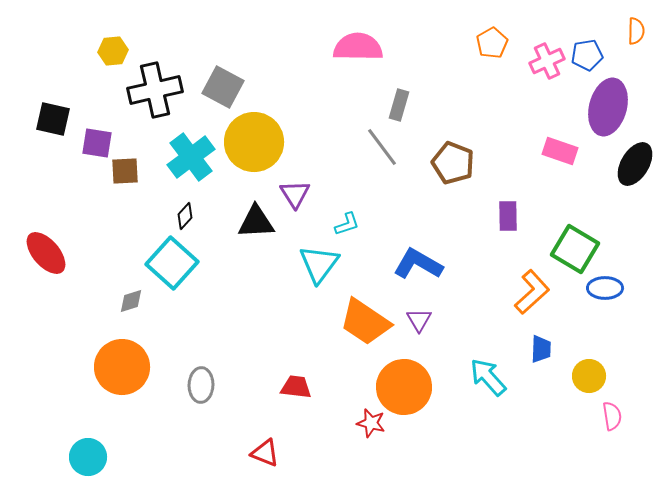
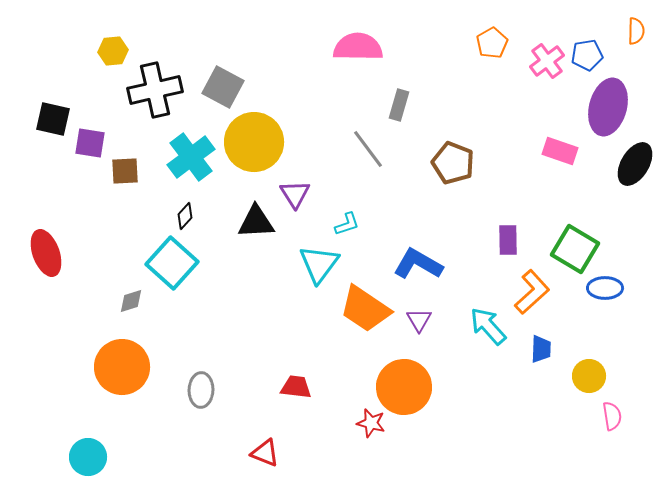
pink cross at (547, 61): rotated 12 degrees counterclockwise
purple square at (97, 143): moved 7 px left
gray line at (382, 147): moved 14 px left, 2 px down
purple rectangle at (508, 216): moved 24 px down
red ellipse at (46, 253): rotated 21 degrees clockwise
orange trapezoid at (365, 322): moved 13 px up
cyan arrow at (488, 377): moved 51 px up
gray ellipse at (201, 385): moved 5 px down
